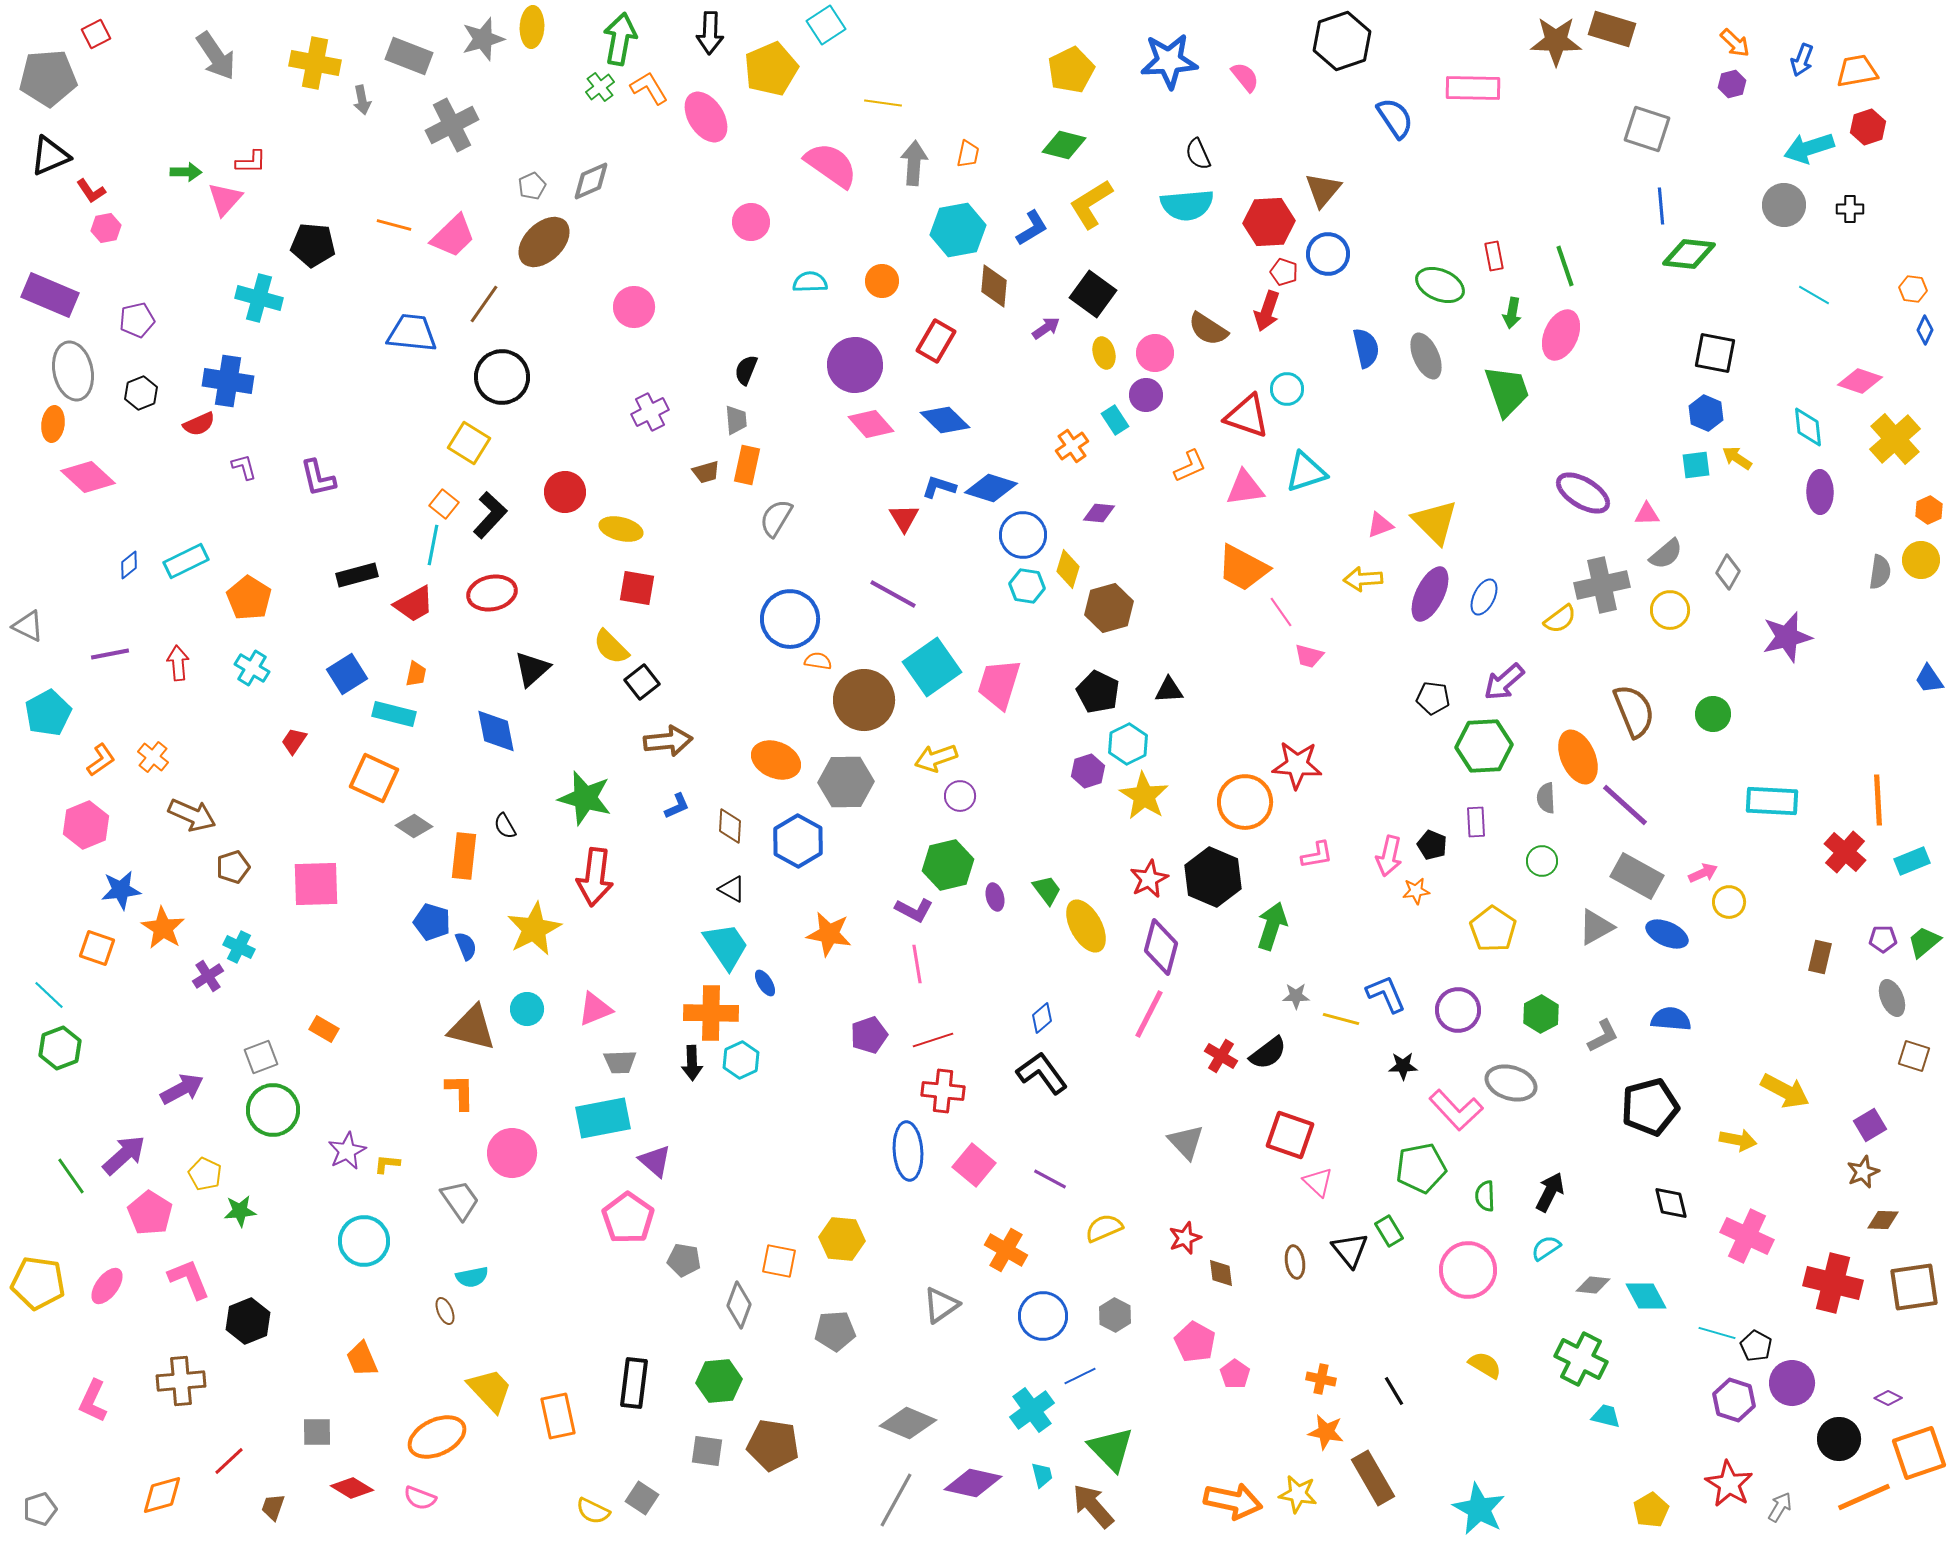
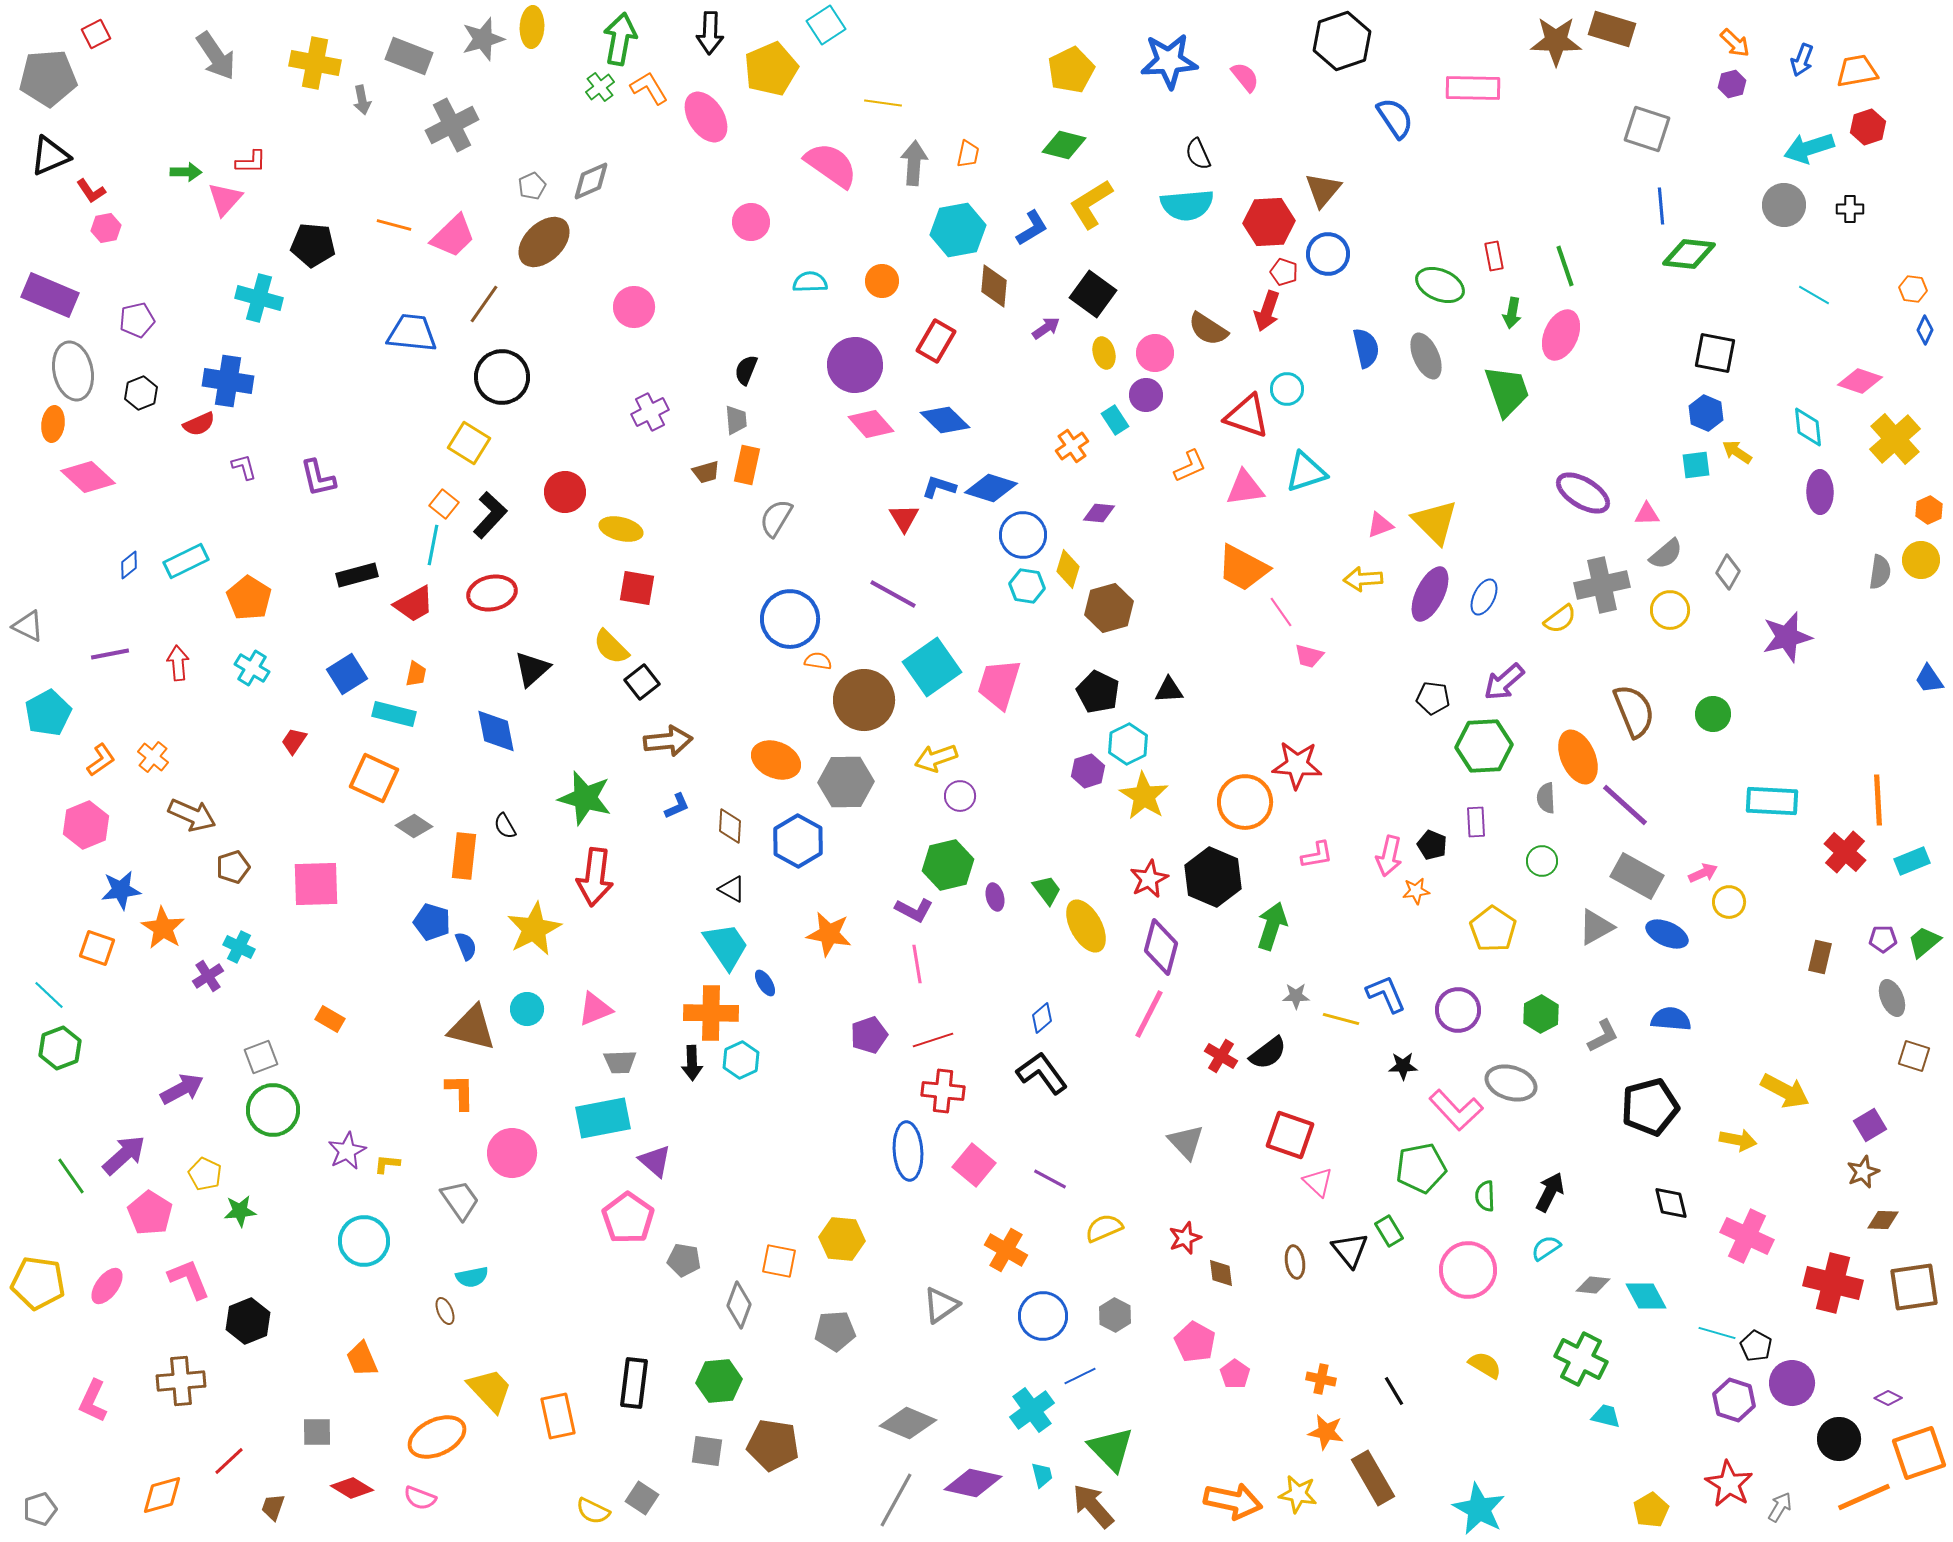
yellow arrow at (1737, 458): moved 6 px up
orange rectangle at (324, 1029): moved 6 px right, 10 px up
